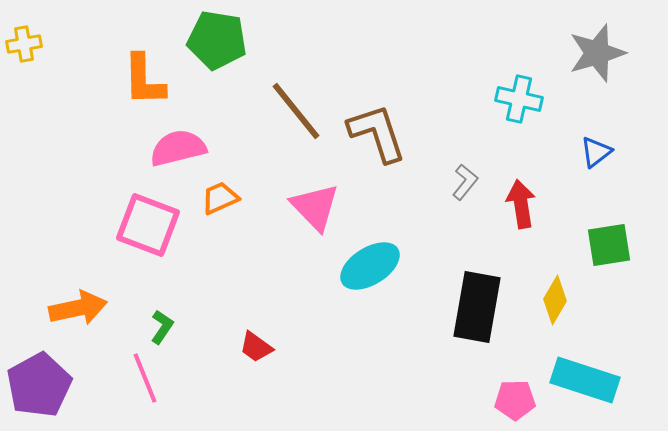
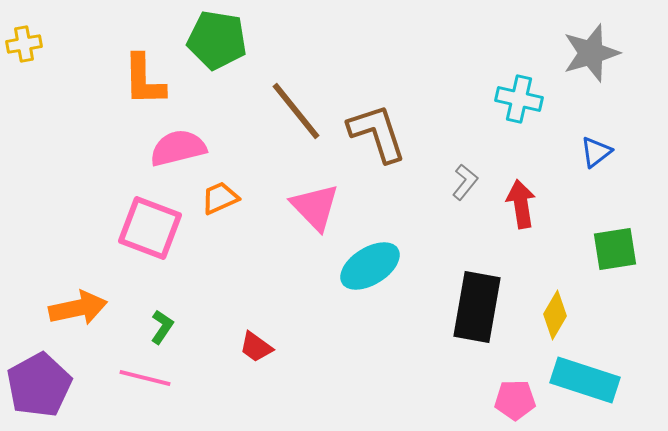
gray star: moved 6 px left
pink square: moved 2 px right, 3 px down
green square: moved 6 px right, 4 px down
yellow diamond: moved 15 px down
pink line: rotated 54 degrees counterclockwise
